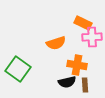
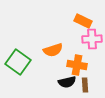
orange rectangle: moved 2 px up
pink cross: moved 2 px down
orange semicircle: moved 3 px left, 7 px down
green square: moved 7 px up
